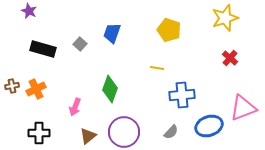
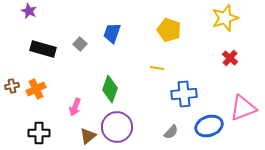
blue cross: moved 2 px right, 1 px up
purple circle: moved 7 px left, 5 px up
